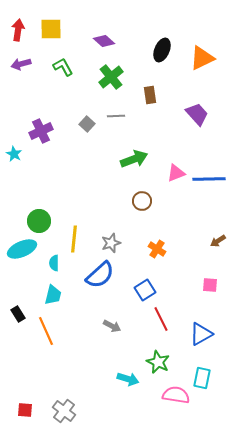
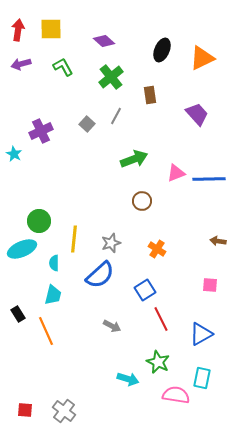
gray line: rotated 60 degrees counterclockwise
brown arrow: rotated 42 degrees clockwise
